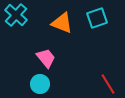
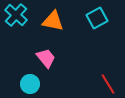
cyan square: rotated 10 degrees counterclockwise
orange triangle: moved 9 px left, 2 px up; rotated 10 degrees counterclockwise
cyan circle: moved 10 px left
